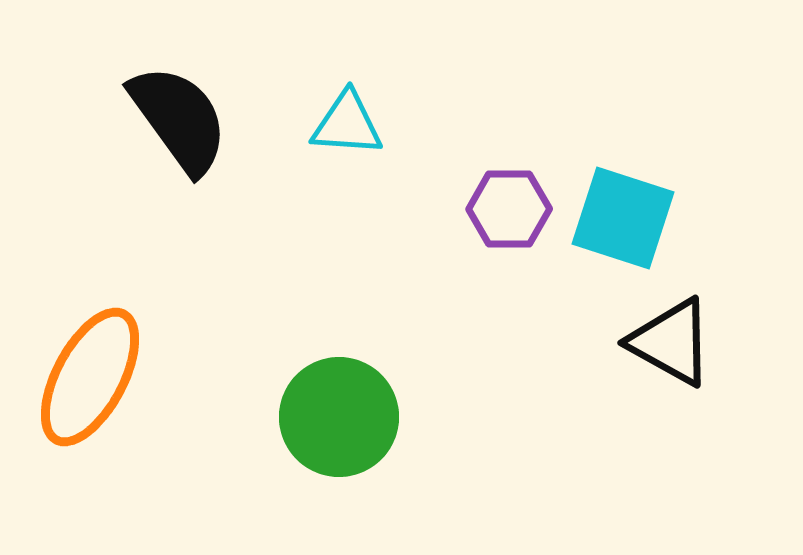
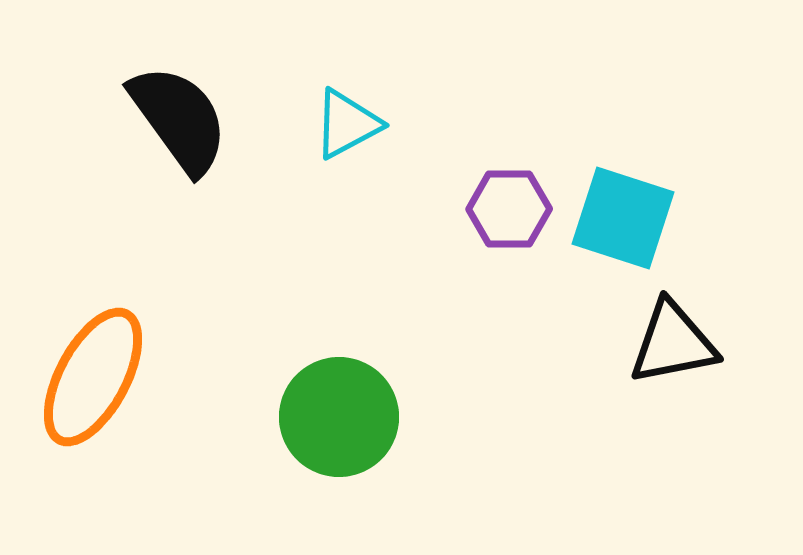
cyan triangle: rotated 32 degrees counterclockwise
black triangle: moved 2 px right, 1 px down; rotated 40 degrees counterclockwise
orange ellipse: moved 3 px right
